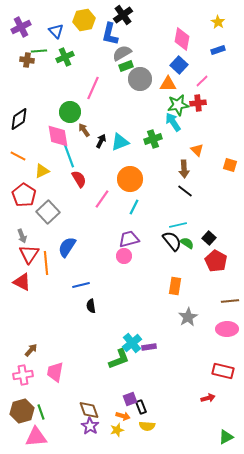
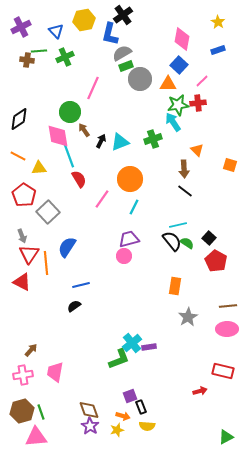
yellow triangle at (42, 171): moved 3 px left, 3 px up; rotated 21 degrees clockwise
brown line at (230, 301): moved 2 px left, 5 px down
black semicircle at (91, 306): moved 17 px left; rotated 64 degrees clockwise
red arrow at (208, 398): moved 8 px left, 7 px up
purple square at (130, 399): moved 3 px up
